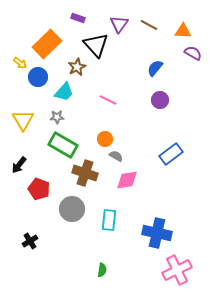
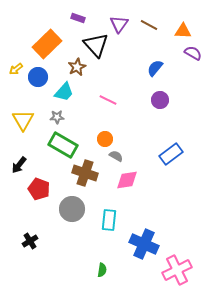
yellow arrow: moved 4 px left, 6 px down; rotated 104 degrees clockwise
blue cross: moved 13 px left, 11 px down; rotated 12 degrees clockwise
